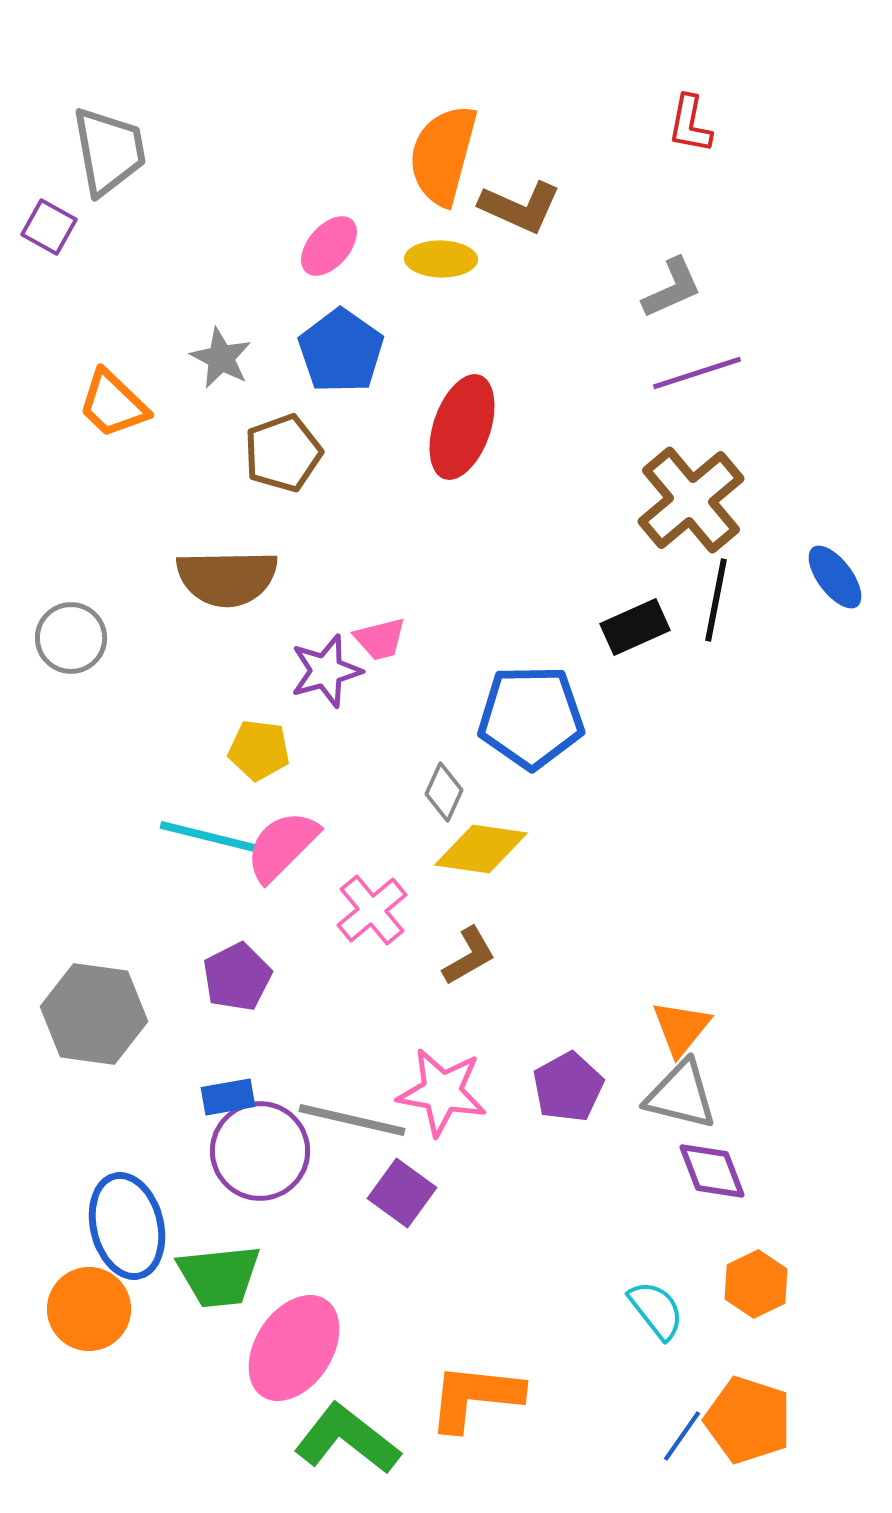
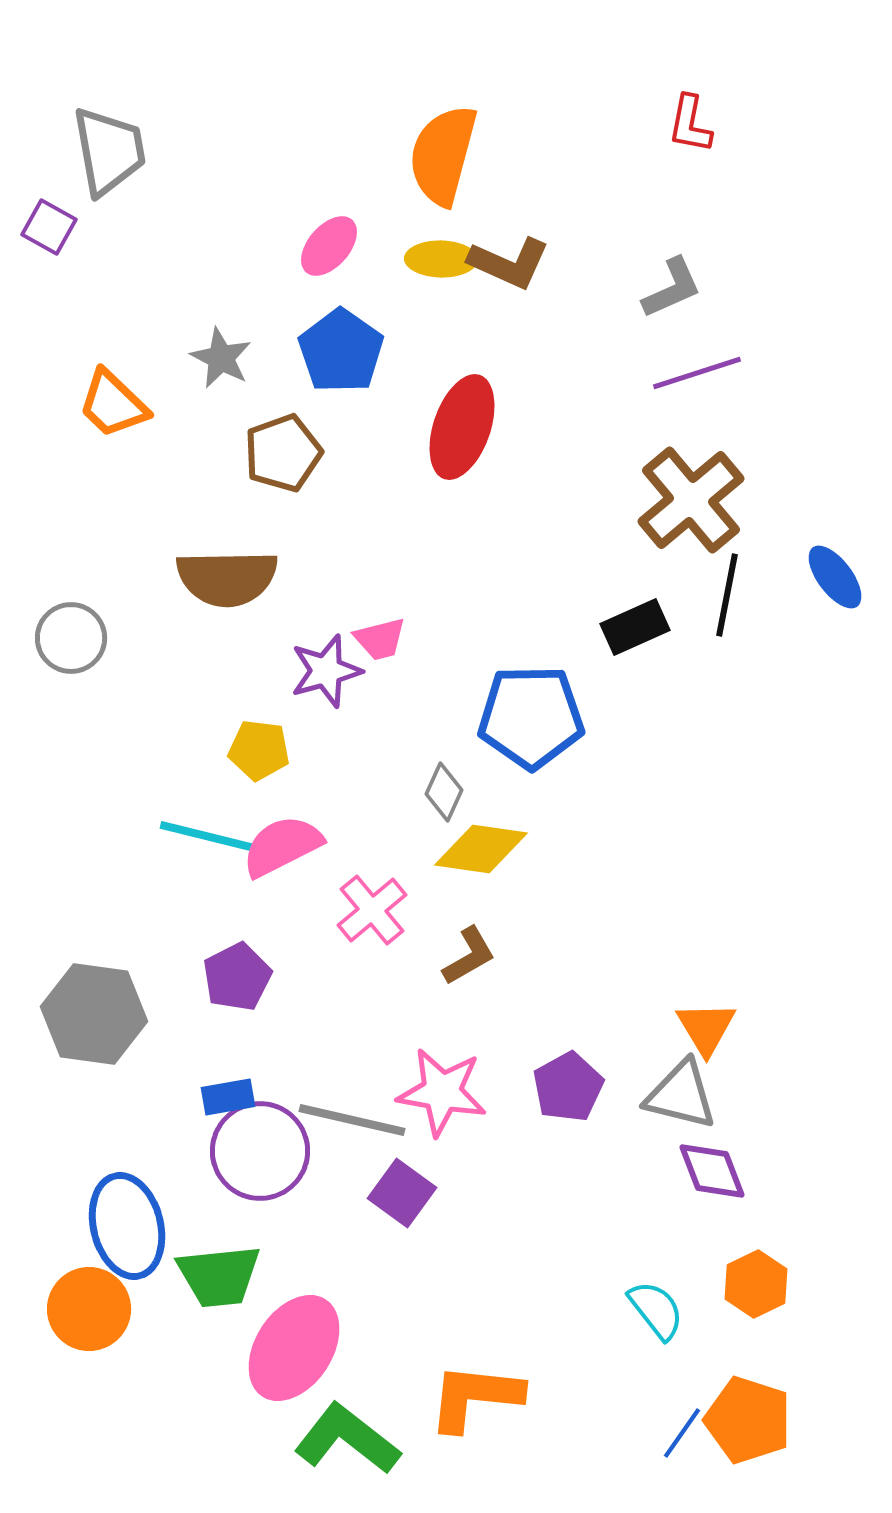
brown L-shape at (520, 207): moved 11 px left, 56 px down
black line at (716, 600): moved 11 px right, 5 px up
pink semicircle at (282, 846): rotated 18 degrees clockwise
orange triangle at (681, 1028): moved 25 px right; rotated 10 degrees counterclockwise
blue line at (682, 1436): moved 3 px up
